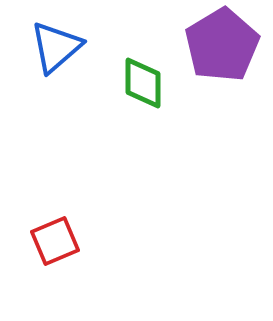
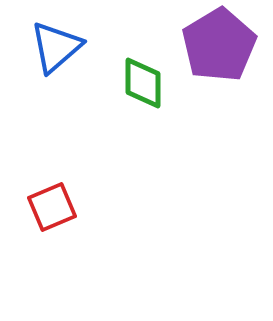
purple pentagon: moved 3 px left
red square: moved 3 px left, 34 px up
